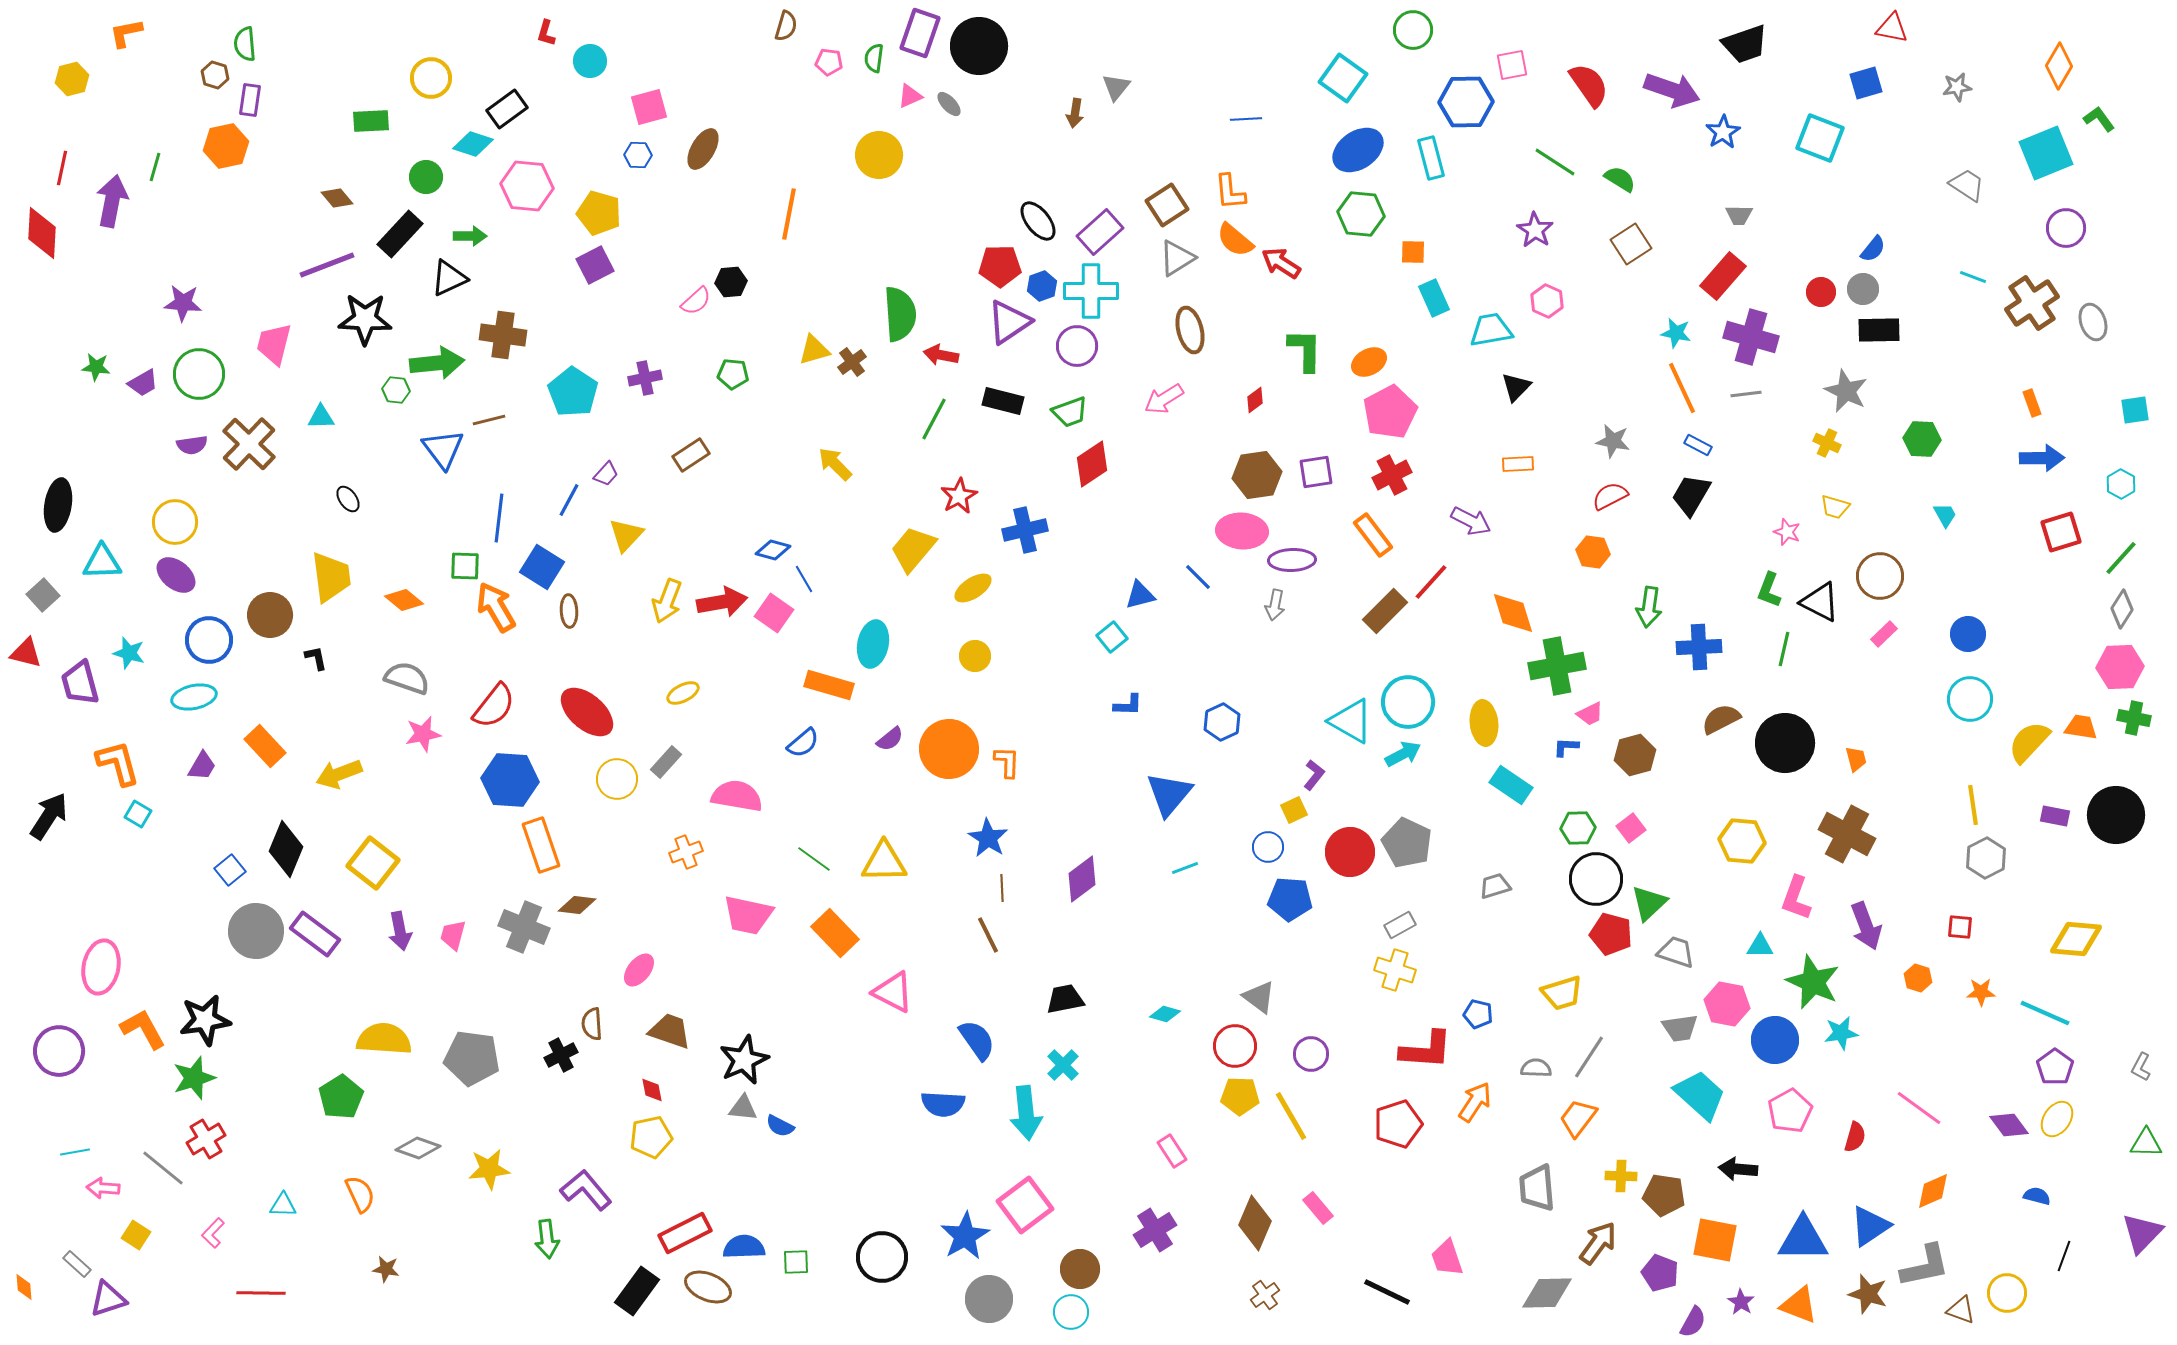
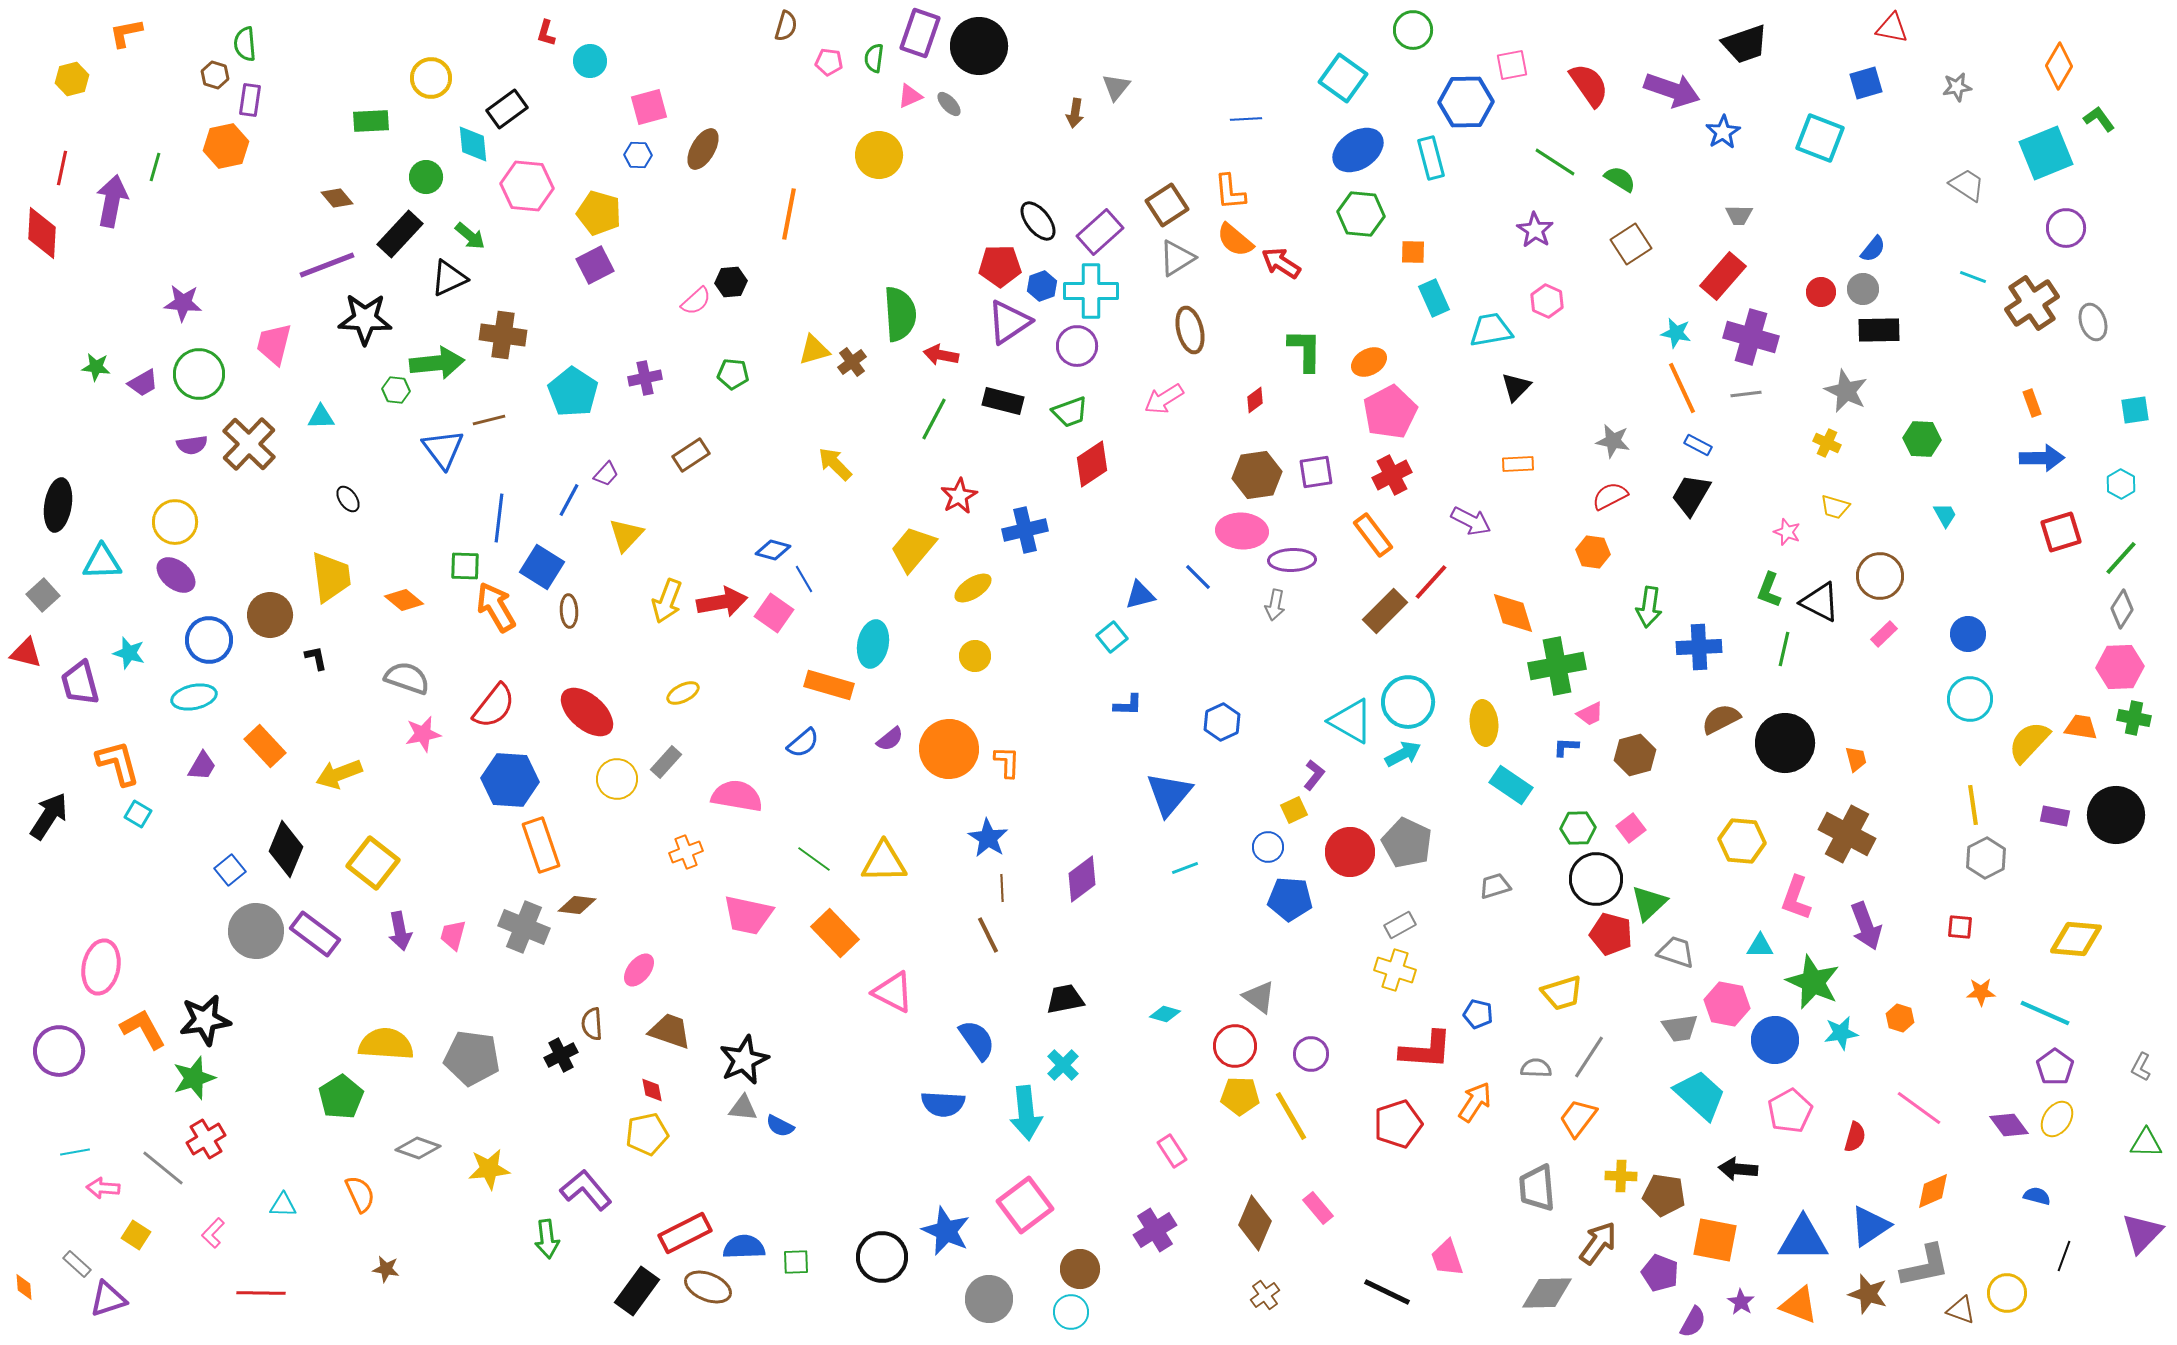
cyan diamond at (473, 144): rotated 66 degrees clockwise
green arrow at (470, 236): rotated 40 degrees clockwise
orange hexagon at (1918, 978): moved 18 px left, 40 px down
yellow semicircle at (384, 1039): moved 2 px right, 5 px down
yellow pentagon at (651, 1137): moved 4 px left, 3 px up
blue star at (965, 1236): moved 19 px left, 5 px up; rotated 18 degrees counterclockwise
